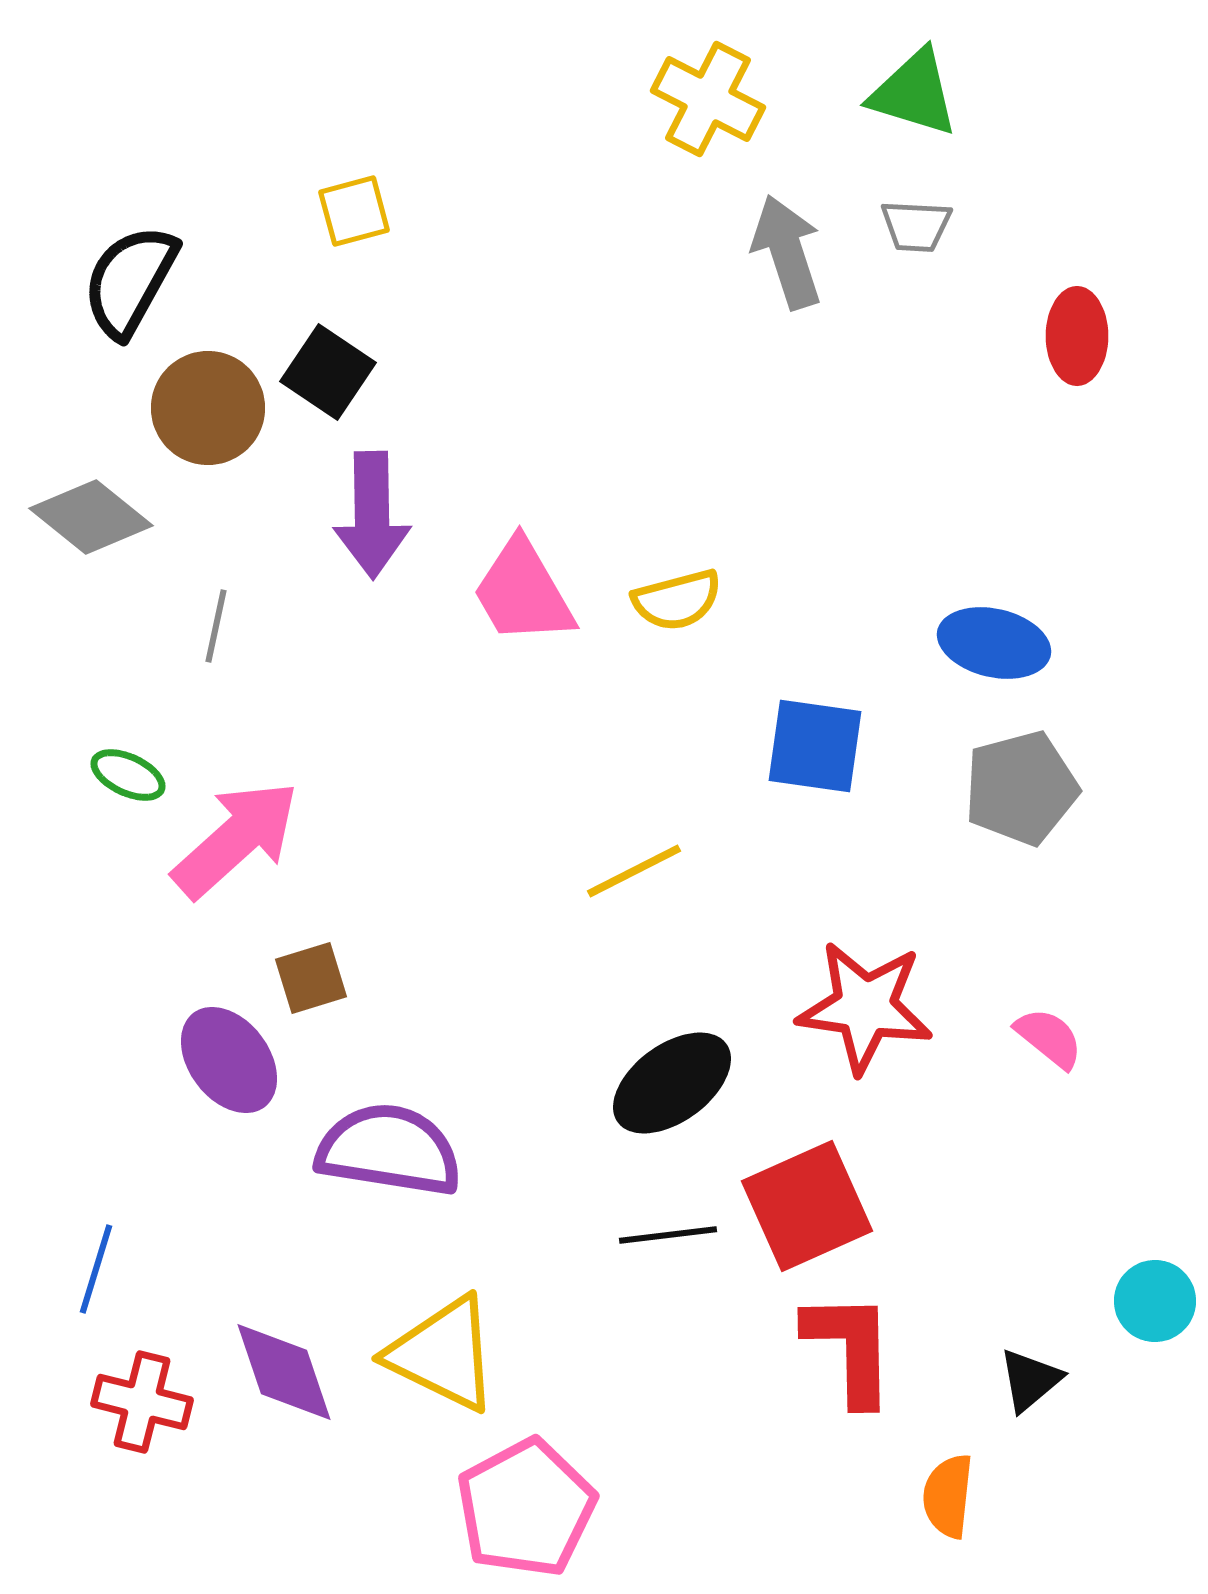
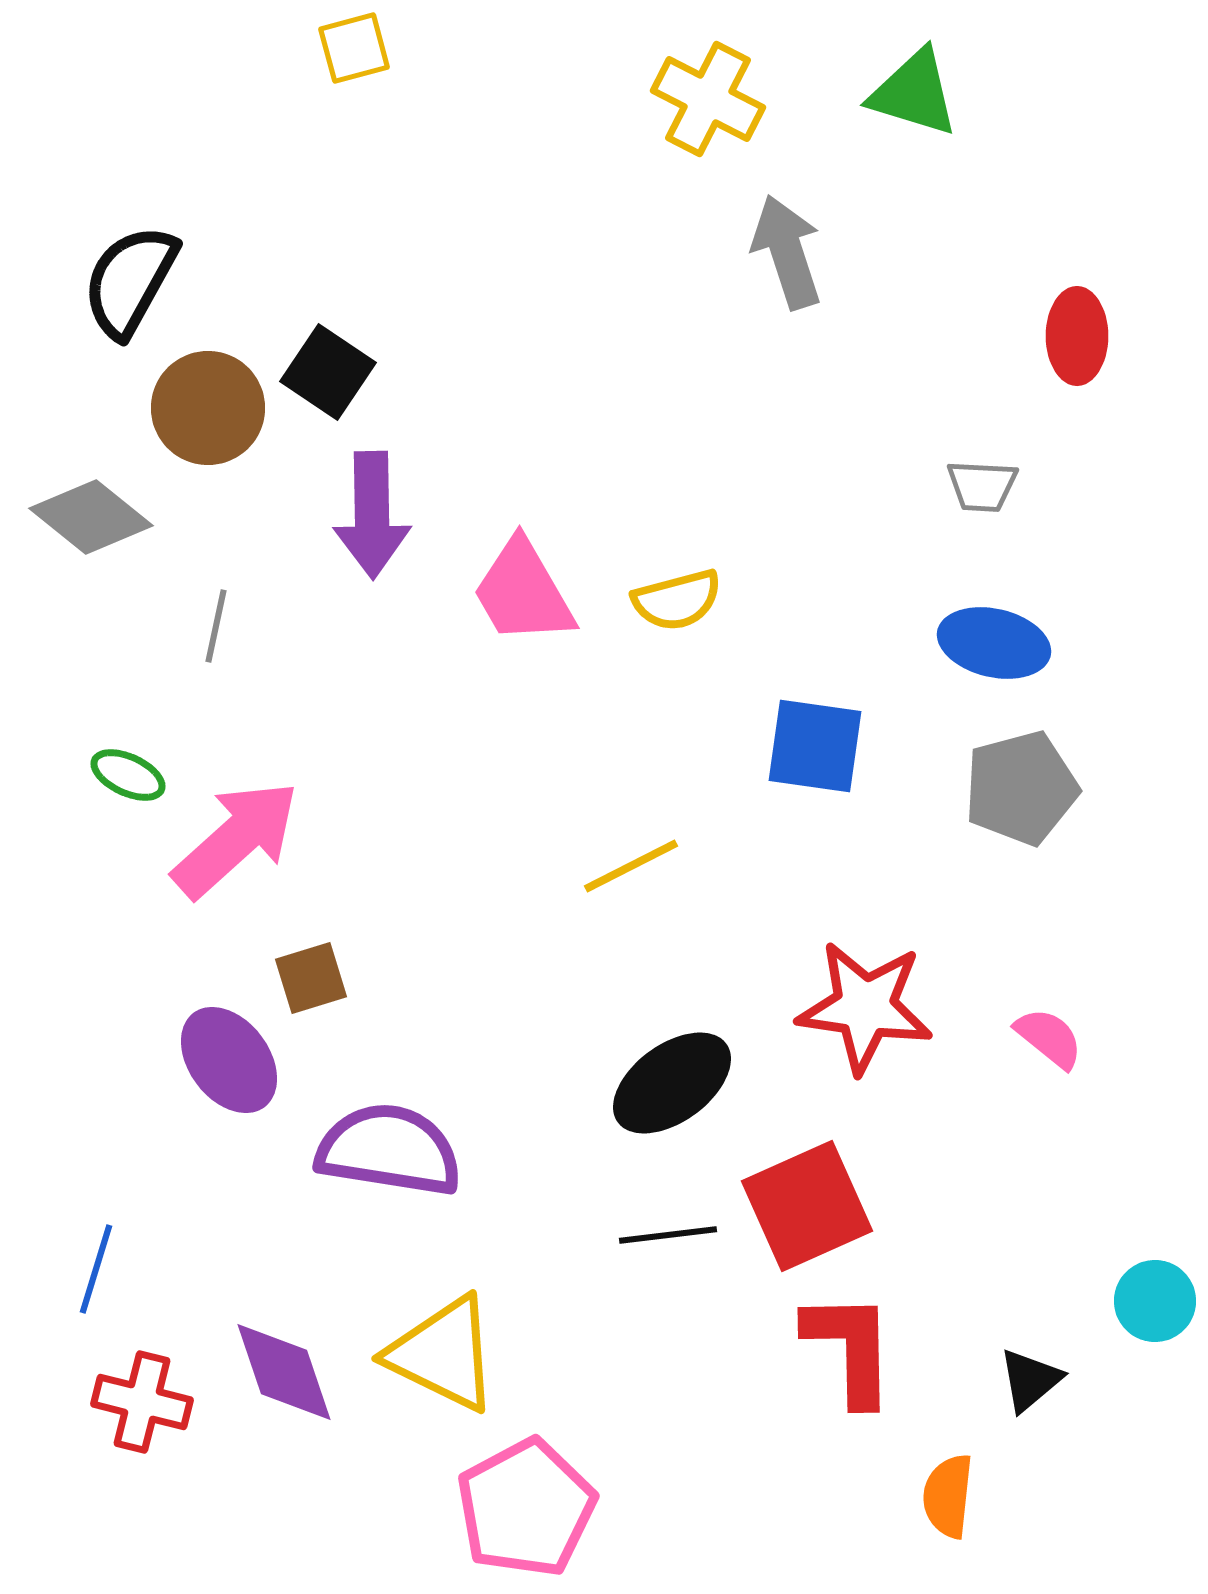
yellow square: moved 163 px up
gray trapezoid: moved 66 px right, 260 px down
yellow line: moved 3 px left, 5 px up
